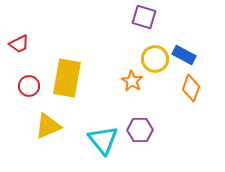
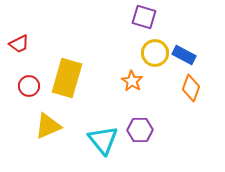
yellow circle: moved 6 px up
yellow rectangle: rotated 6 degrees clockwise
